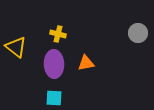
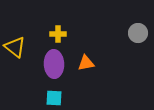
yellow cross: rotated 14 degrees counterclockwise
yellow triangle: moved 1 px left
